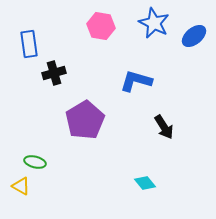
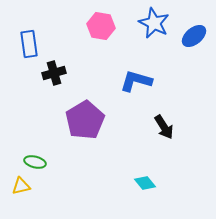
yellow triangle: rotated 42 degrees counterclockwise
